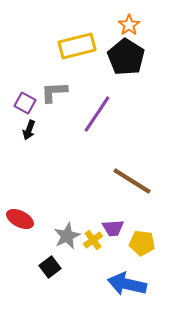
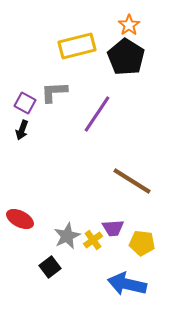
black arrow: moved 7 px left
